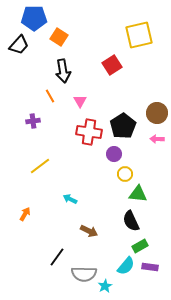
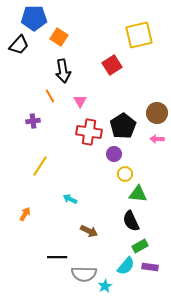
yellow line: rotated 20 degrees counterclockwise
black line: rotated 54 degrees clockwise
